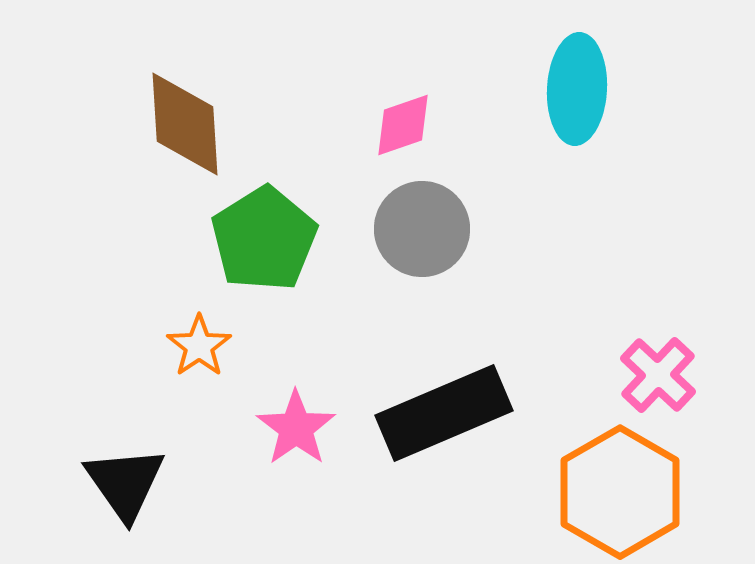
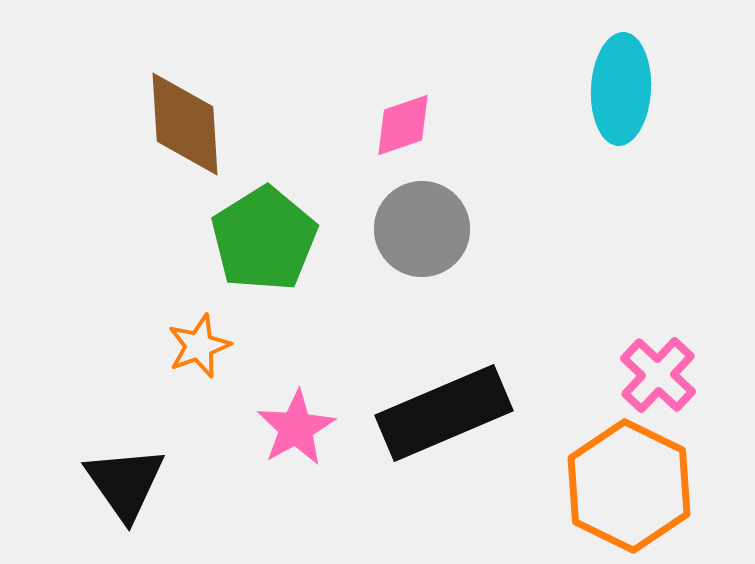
cyan ellipse: moved 44 px right
orange star: rotated 14 degrees clockwise
pink star: rotated 6 degrees clockwise
orange hexagon: moved 9 px right, 6 px up; rotated 4 degrees counterclockwise
